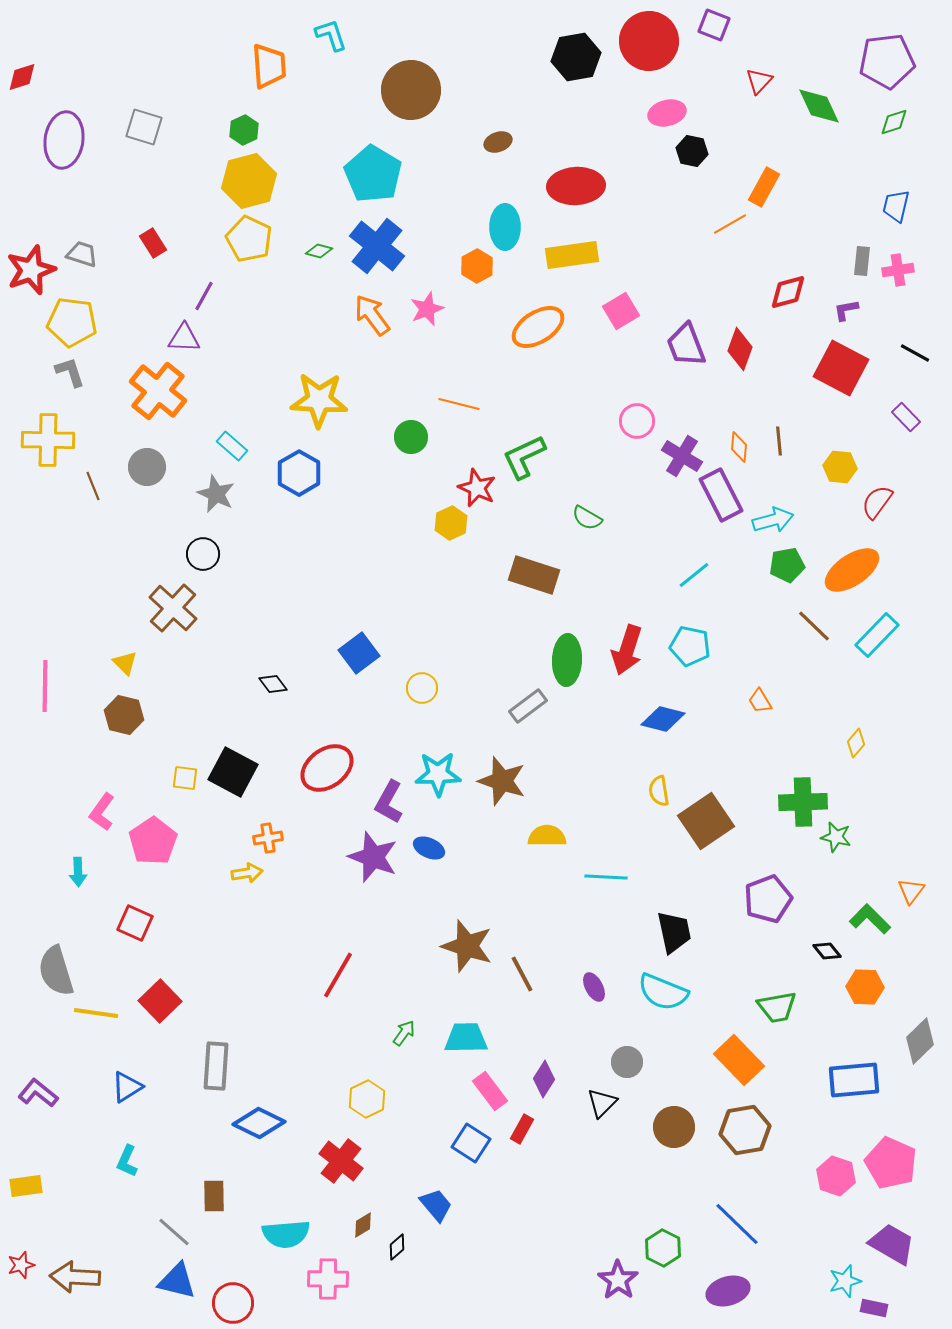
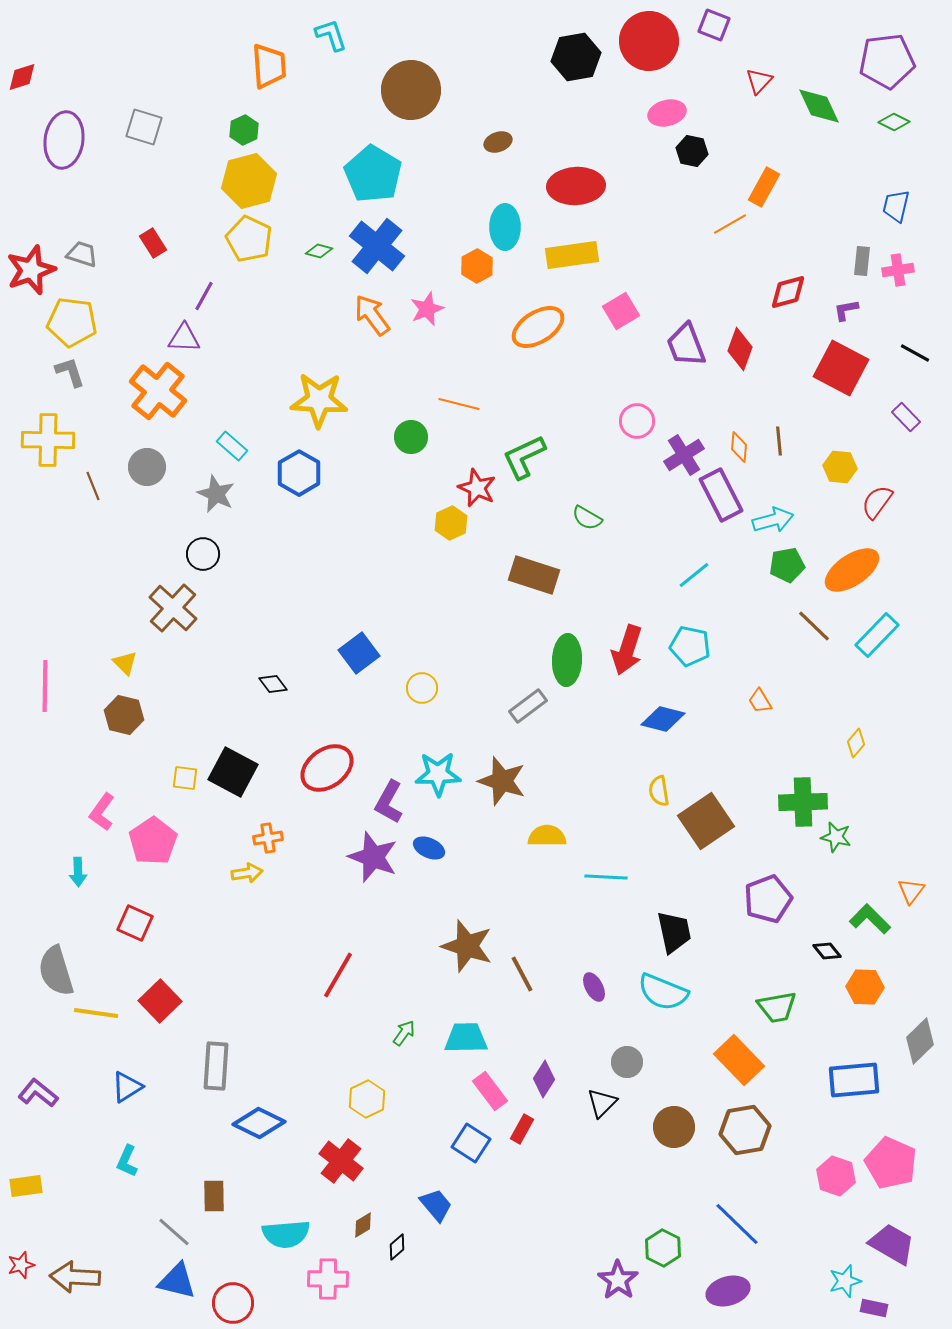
green diamond at (894, 122): rotated 44 degrees clockwise
purple cross at (682, 456): moved 2 px right, 1 px up; rotated 27 degrees clockwise
